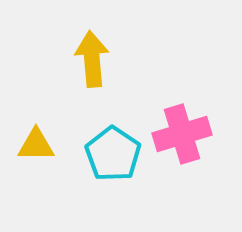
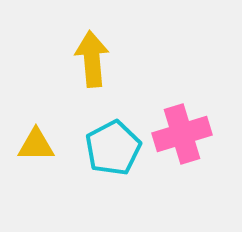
cyan pentagon: moved 6 px up; rotated 10 degrees clockwise
